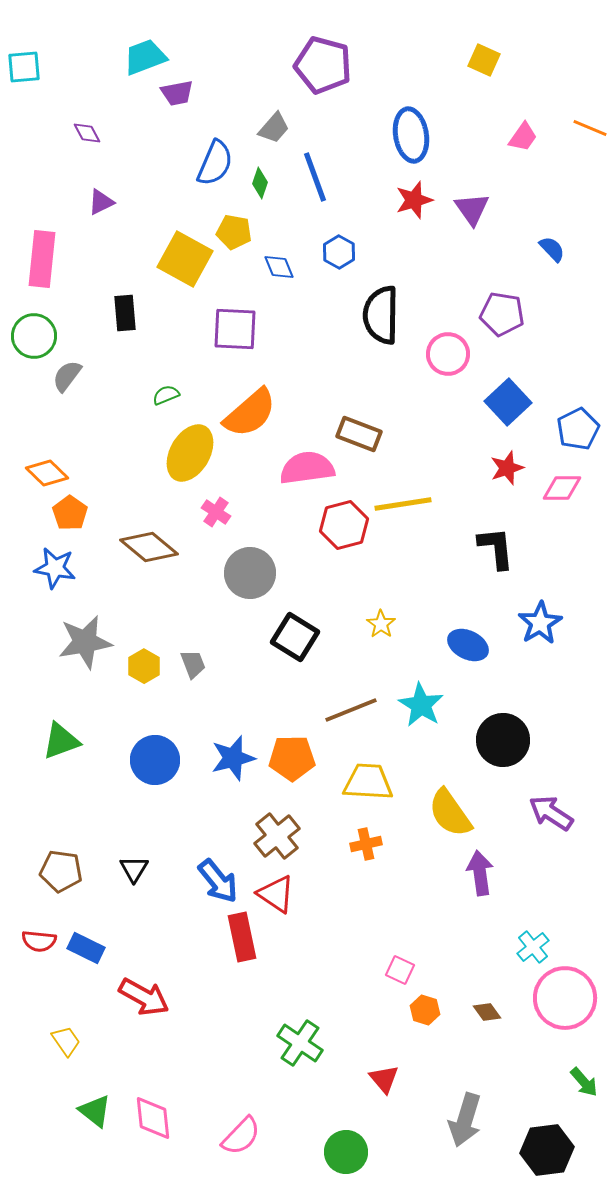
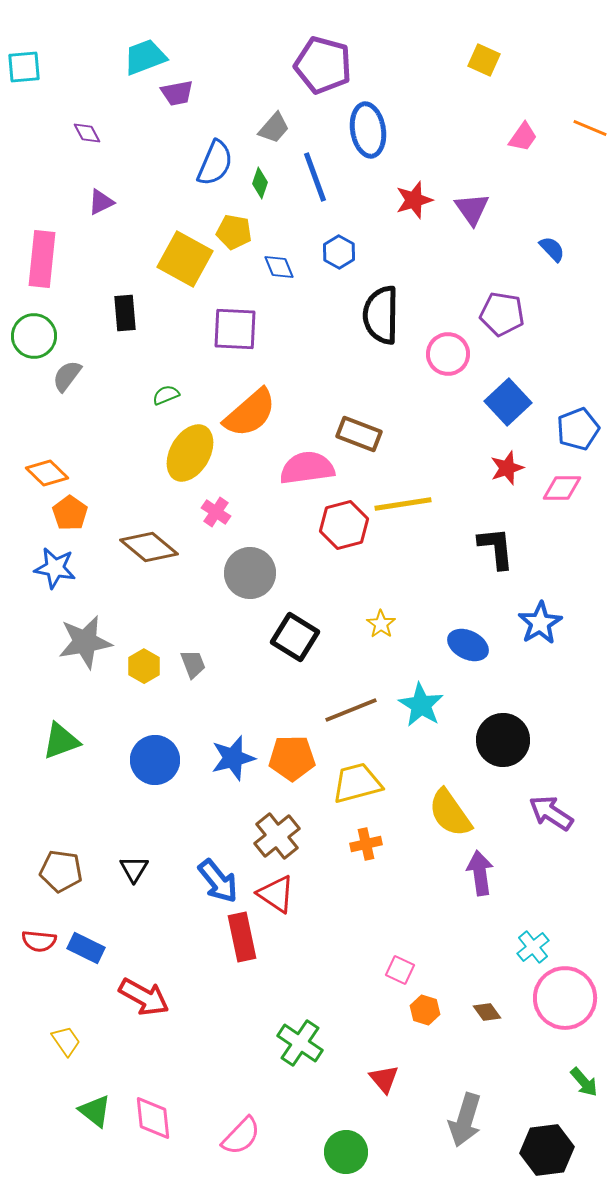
blue ellipse at (411, 135): moved 43 px left, 5 px up
blue pentagon at (578, 429): rotated 6 degrees clockwise
yellow trapezoid at (368, 782): moved 11 px left, 1 px down; rotated 18 degrees counterclockwise
